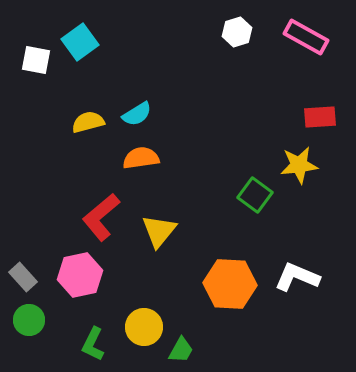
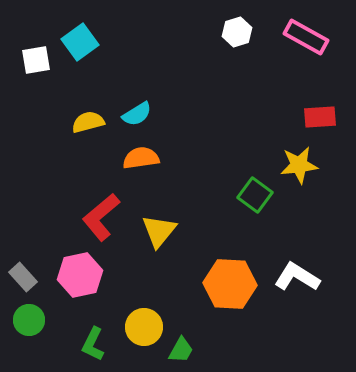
white square: rotated 20 degrees counterclockwise
white L-shape: rotated 9 degrees clockwise
